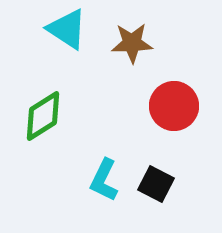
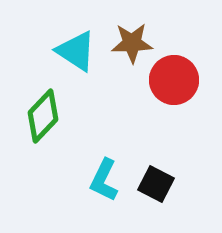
cyan triangle: moved 9 px right, 22 px down
red circle: moved 26 px up
green diamond: rotated 14 degrees counterclockwise
